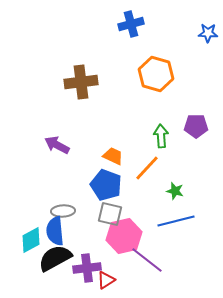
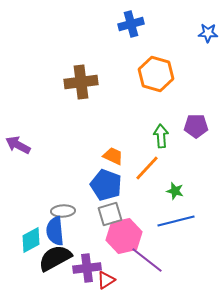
purple arrow: moved 39 px left
gray square: rotated 30 degrees counterclockwise
